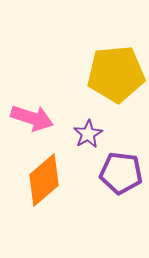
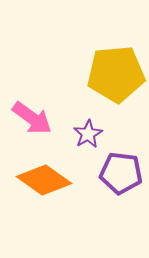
pink arrow: rotated 18 degrees clockwise
orange diamond: rotated 76 degrees clockwise
